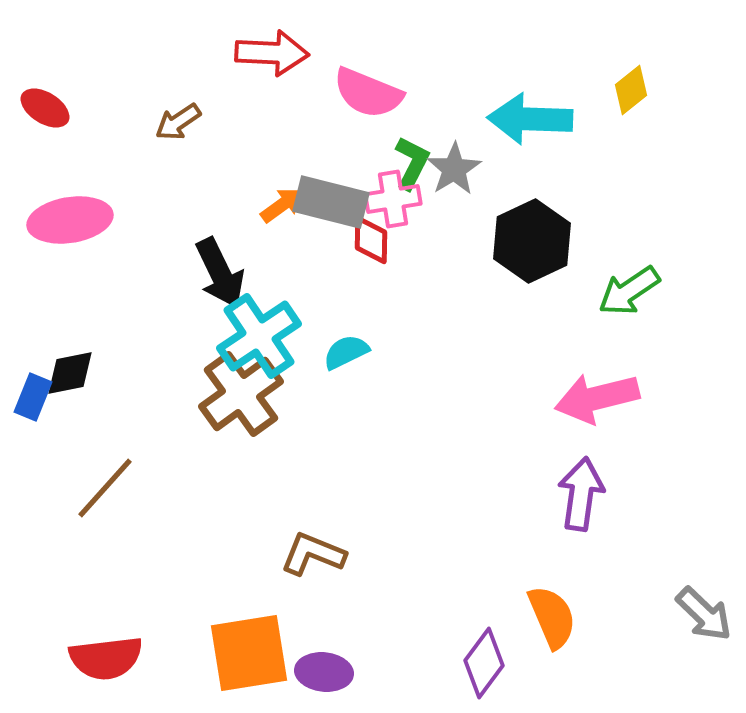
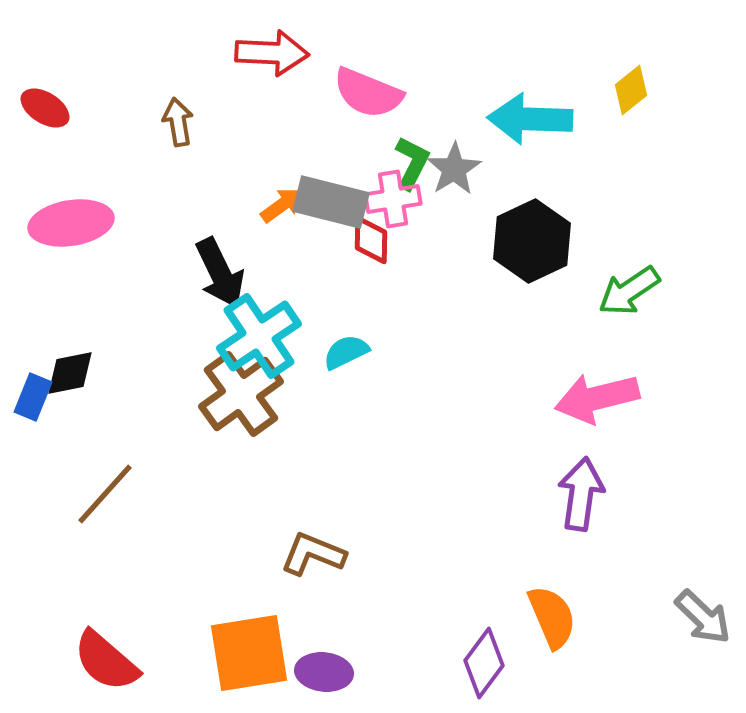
brown arrow: rotated 114 degrees clockwise
pink ellipse: moved 1 px right, 3 px down
brown line: moved 6 px down
gray arrow: moved 1 px left, 3 px down
red semicircle: moved 3 px down; rotated 48 degrees clockwise
